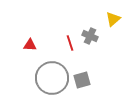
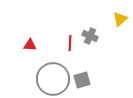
yellow triangle: moved 7 px right
red line: rotated 21 degrees clockwise
gray circle: moved 1 px right, 1 px down
